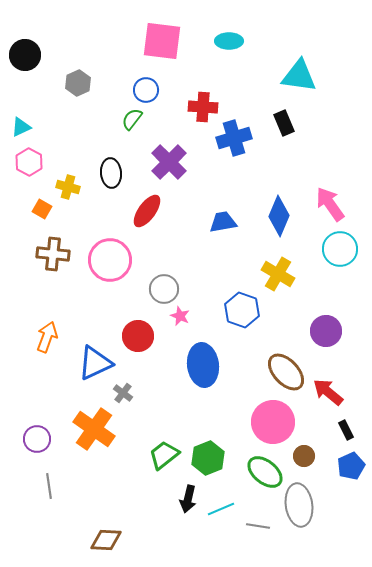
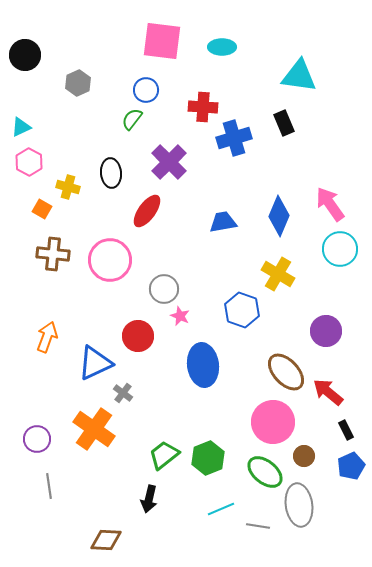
cyan ellipse at (229, 41): moved 7 px left, 6 px down
black arrow at (188, 499): moved 39 px left
